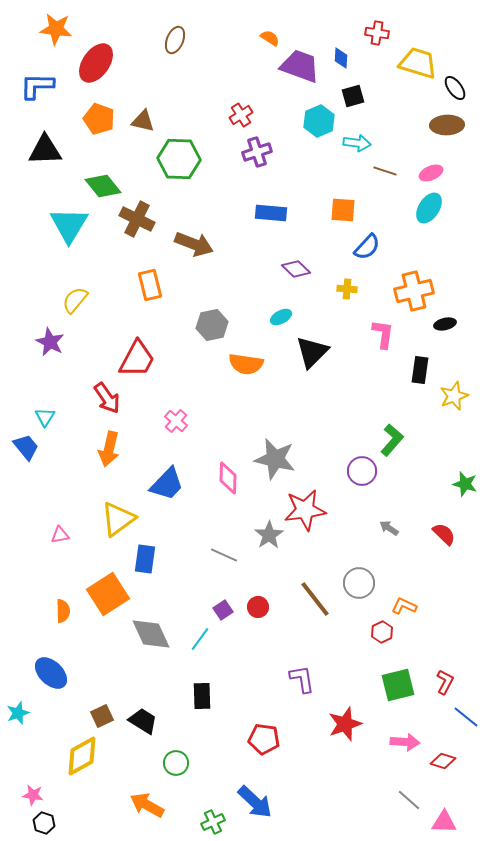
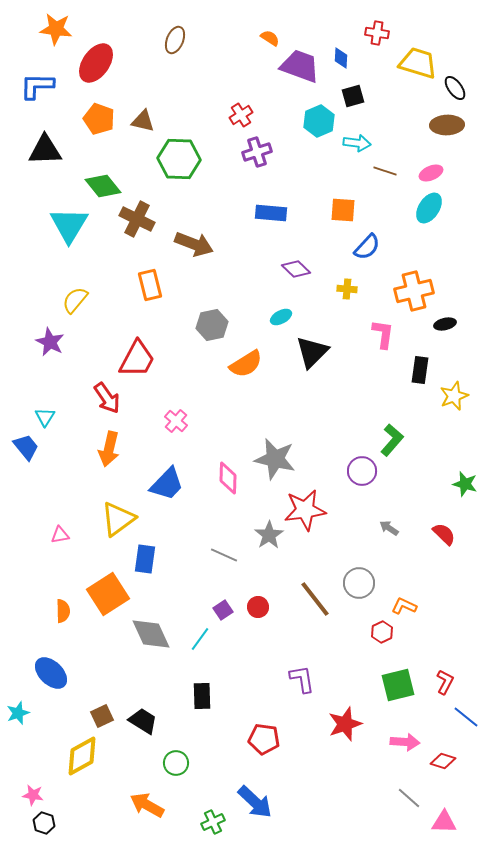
orange semicircle at (246, 364): rotated 40 degrees counterclockwise
gray line at (409, 800): moved 2 px up
